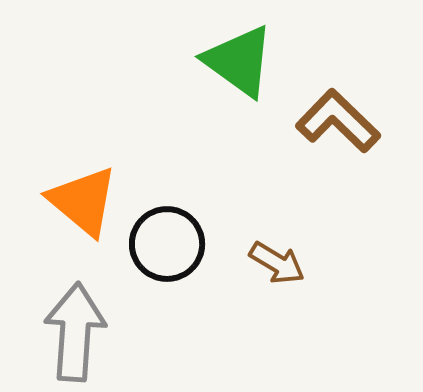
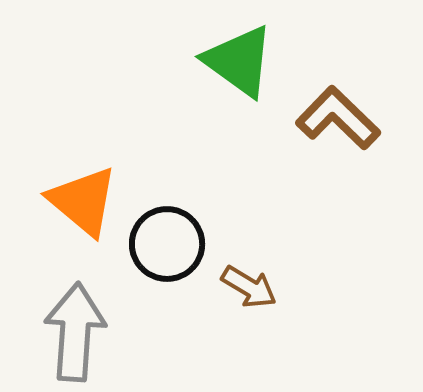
brown L-shape: moved 3 px up
brown arrow: moved 28 px left, 24 px down
